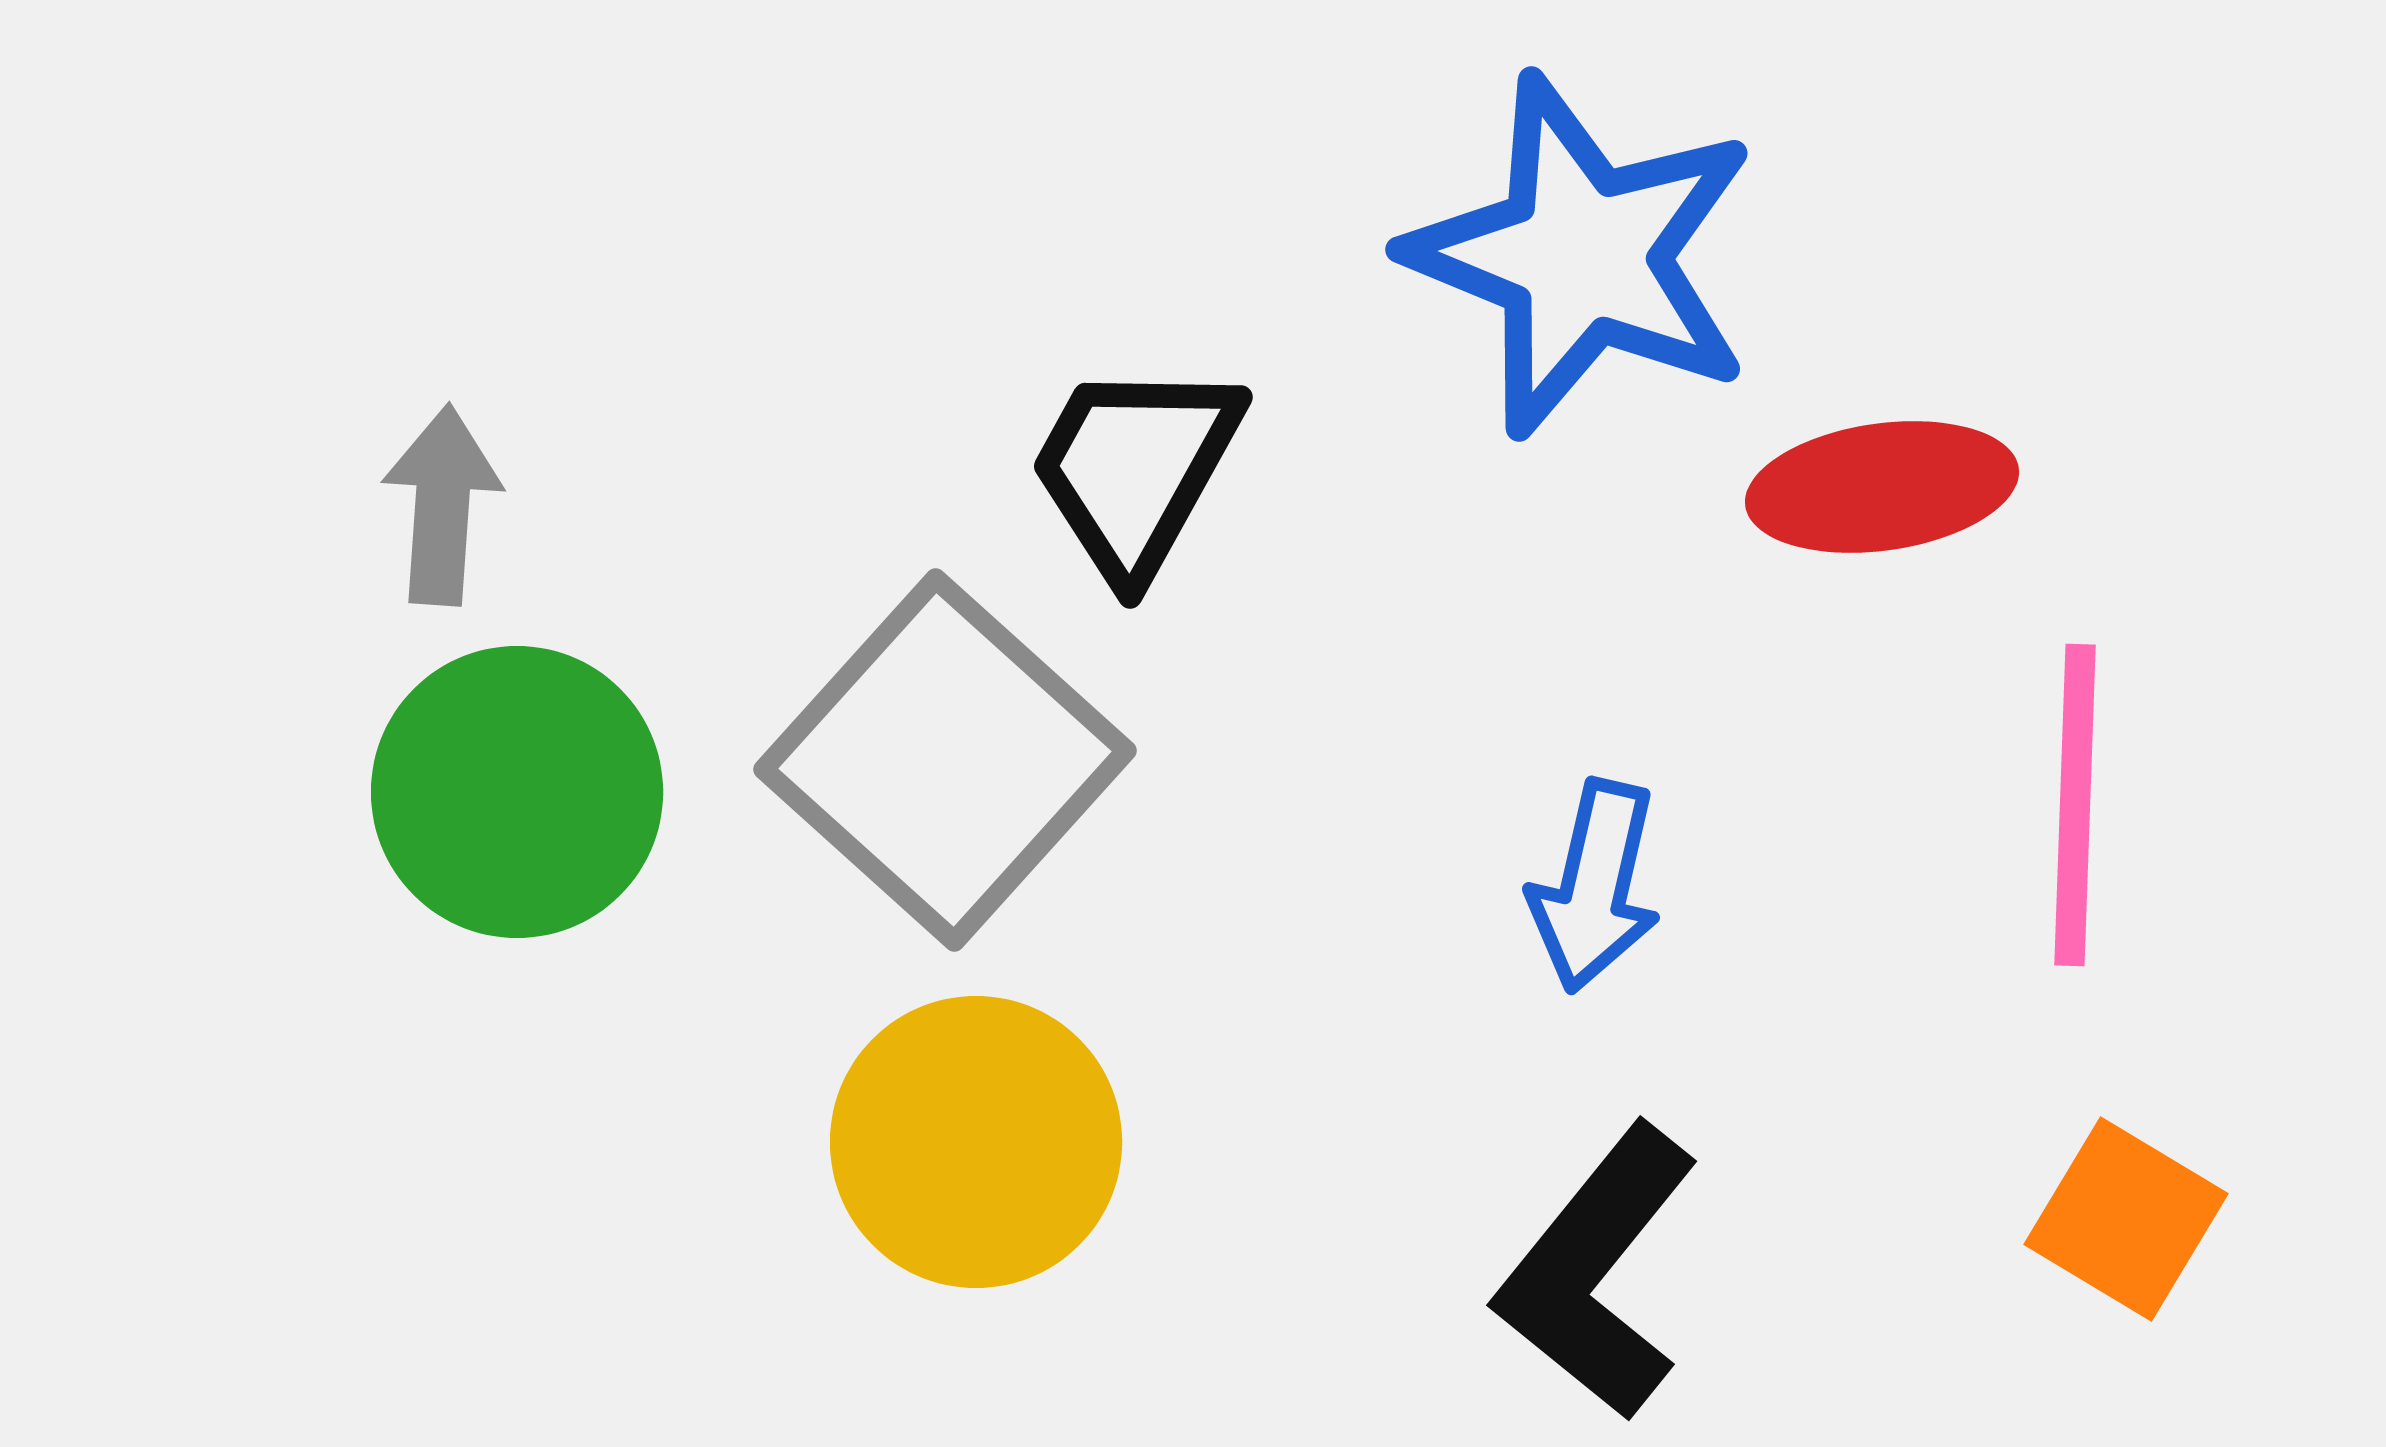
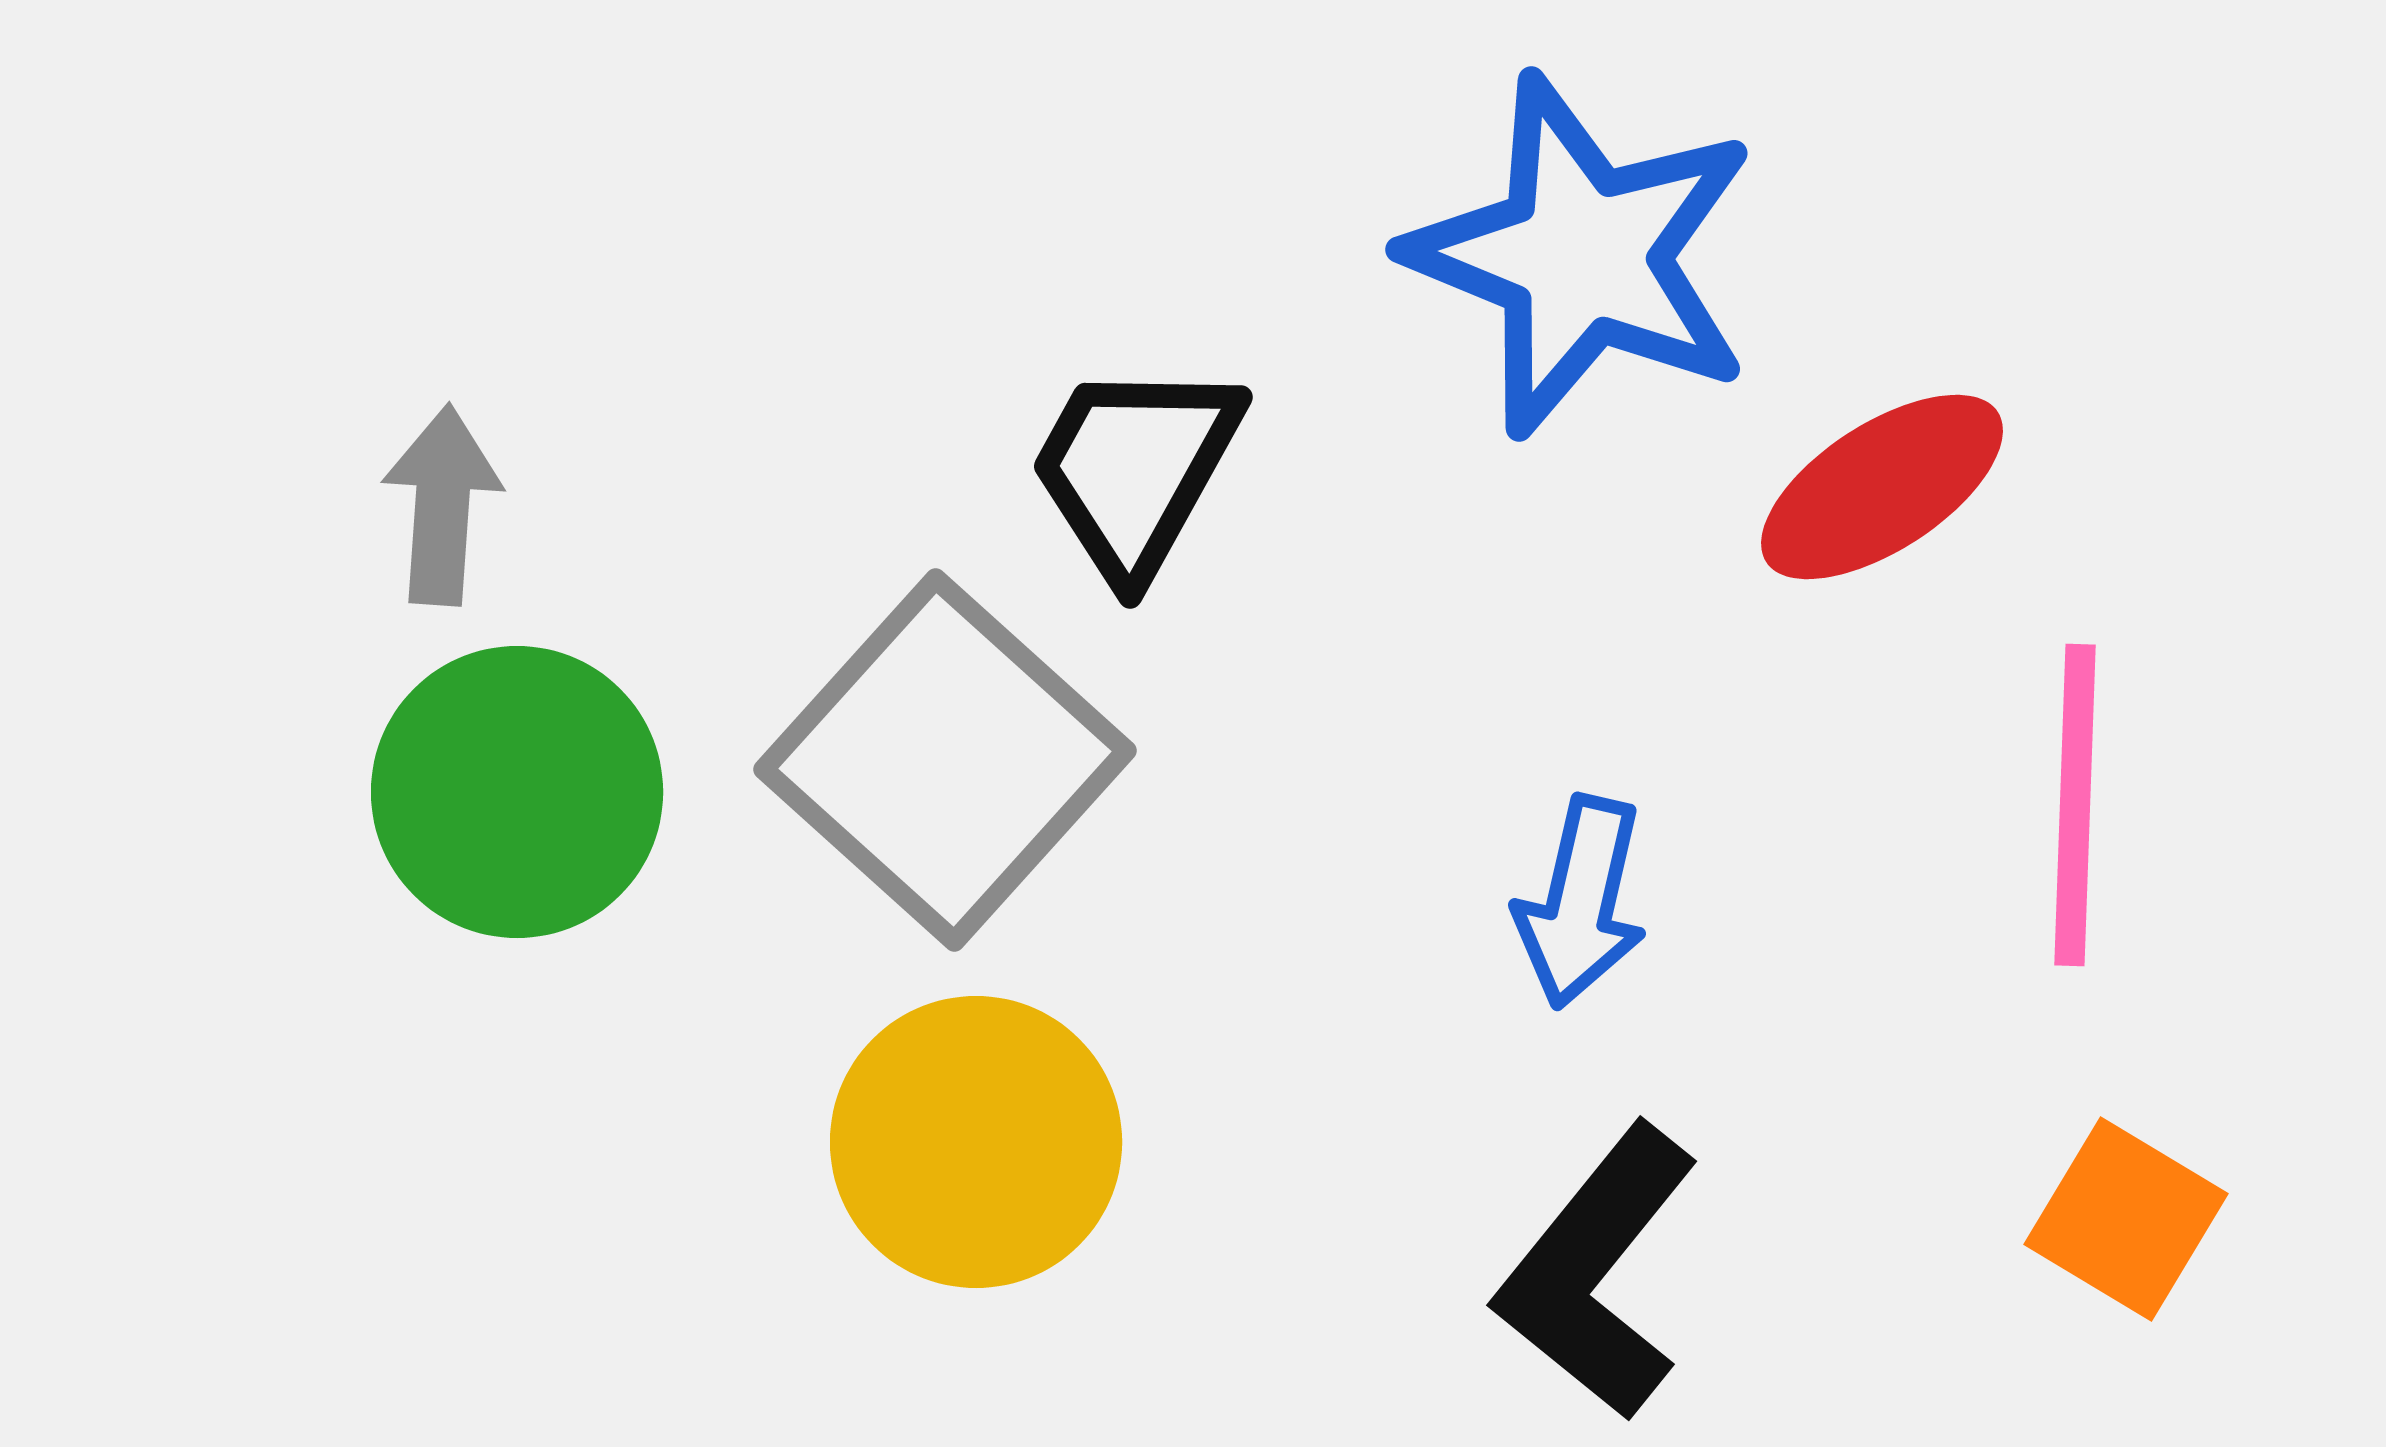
red ellipse: rotated 25 degrees counterclockwise
blue arrow: moved 14 px left, 16 px down
